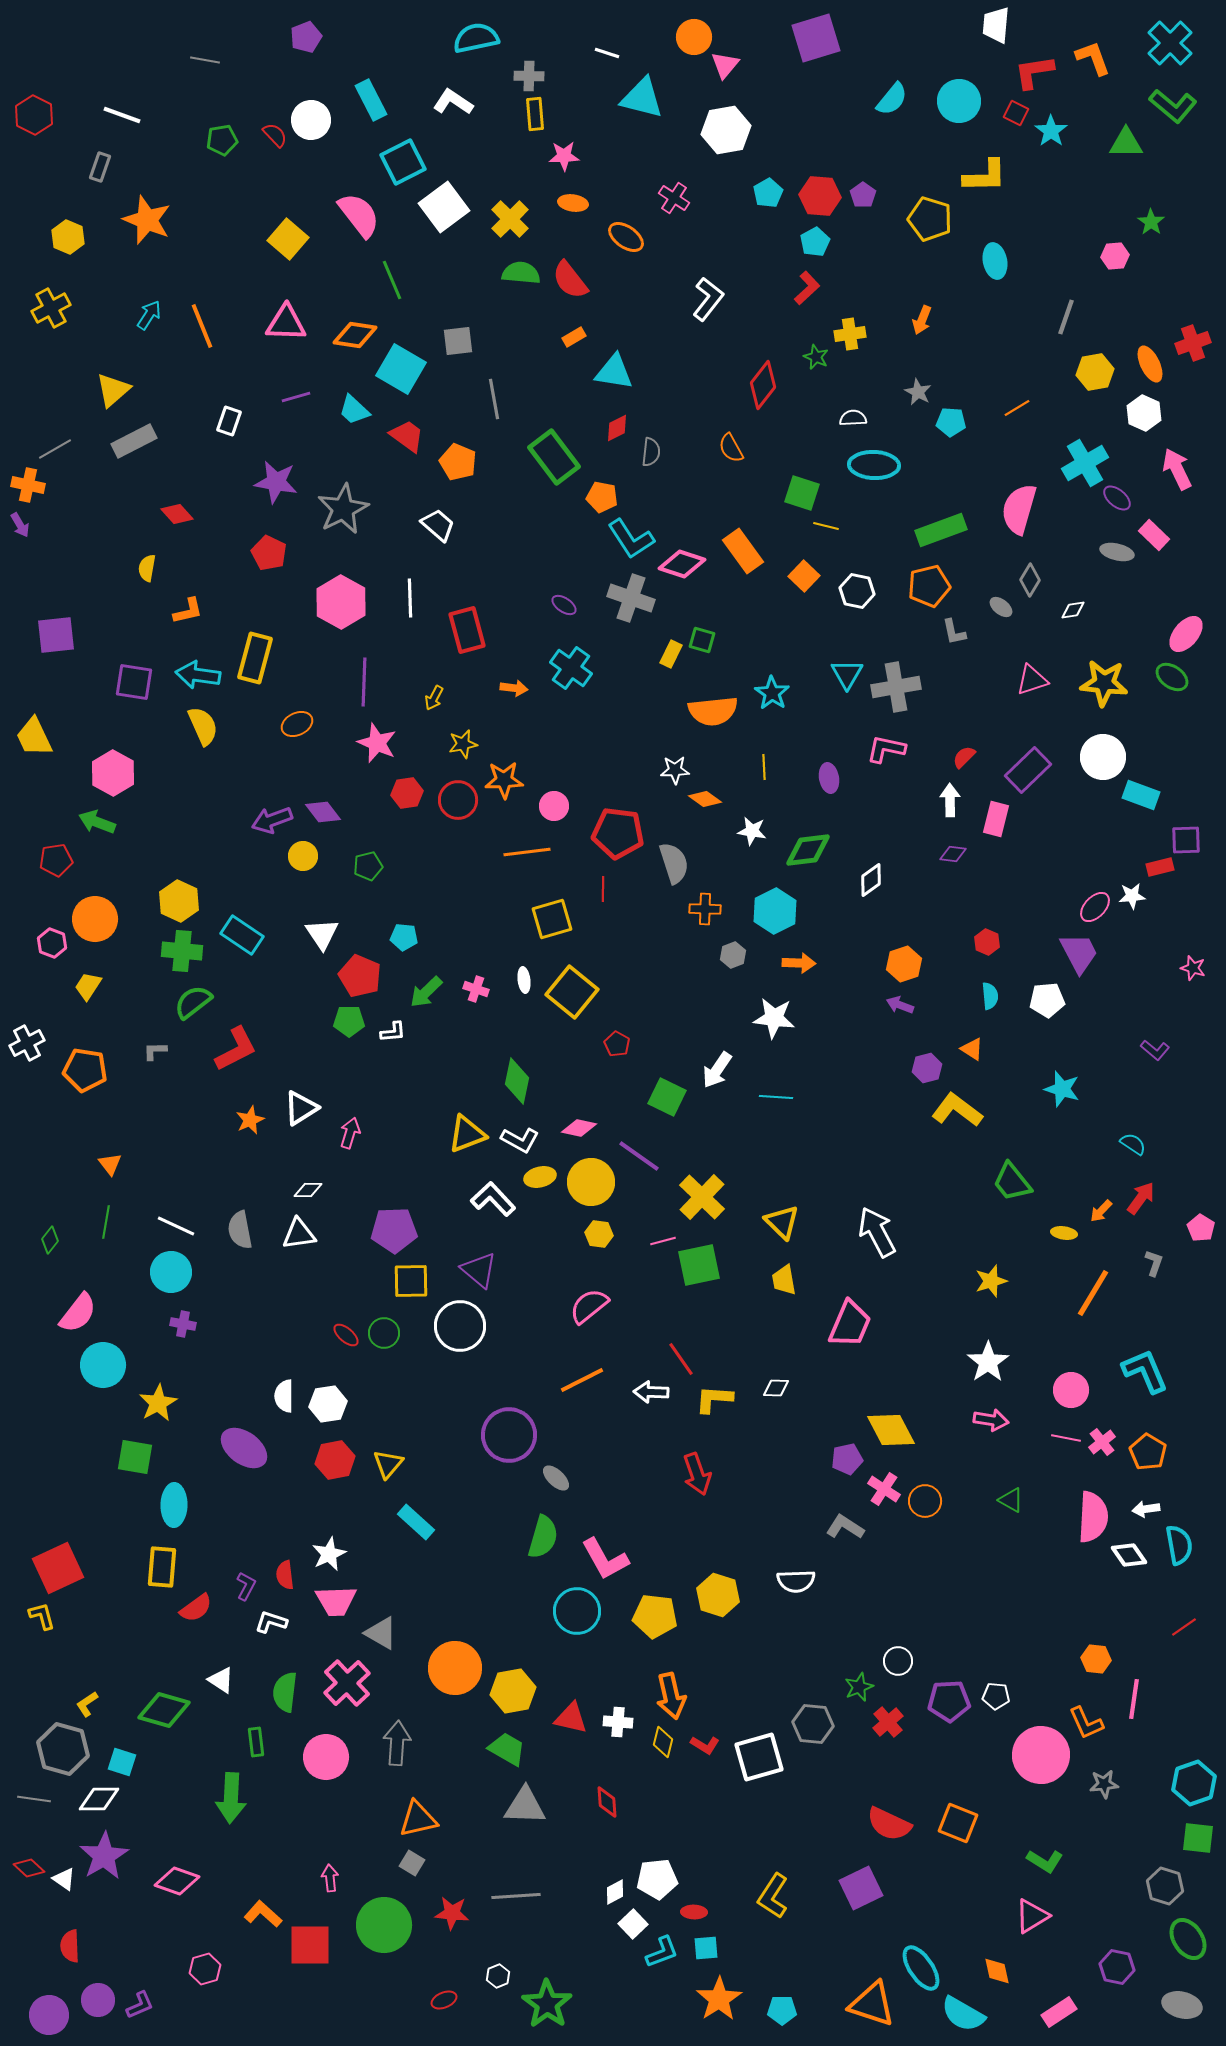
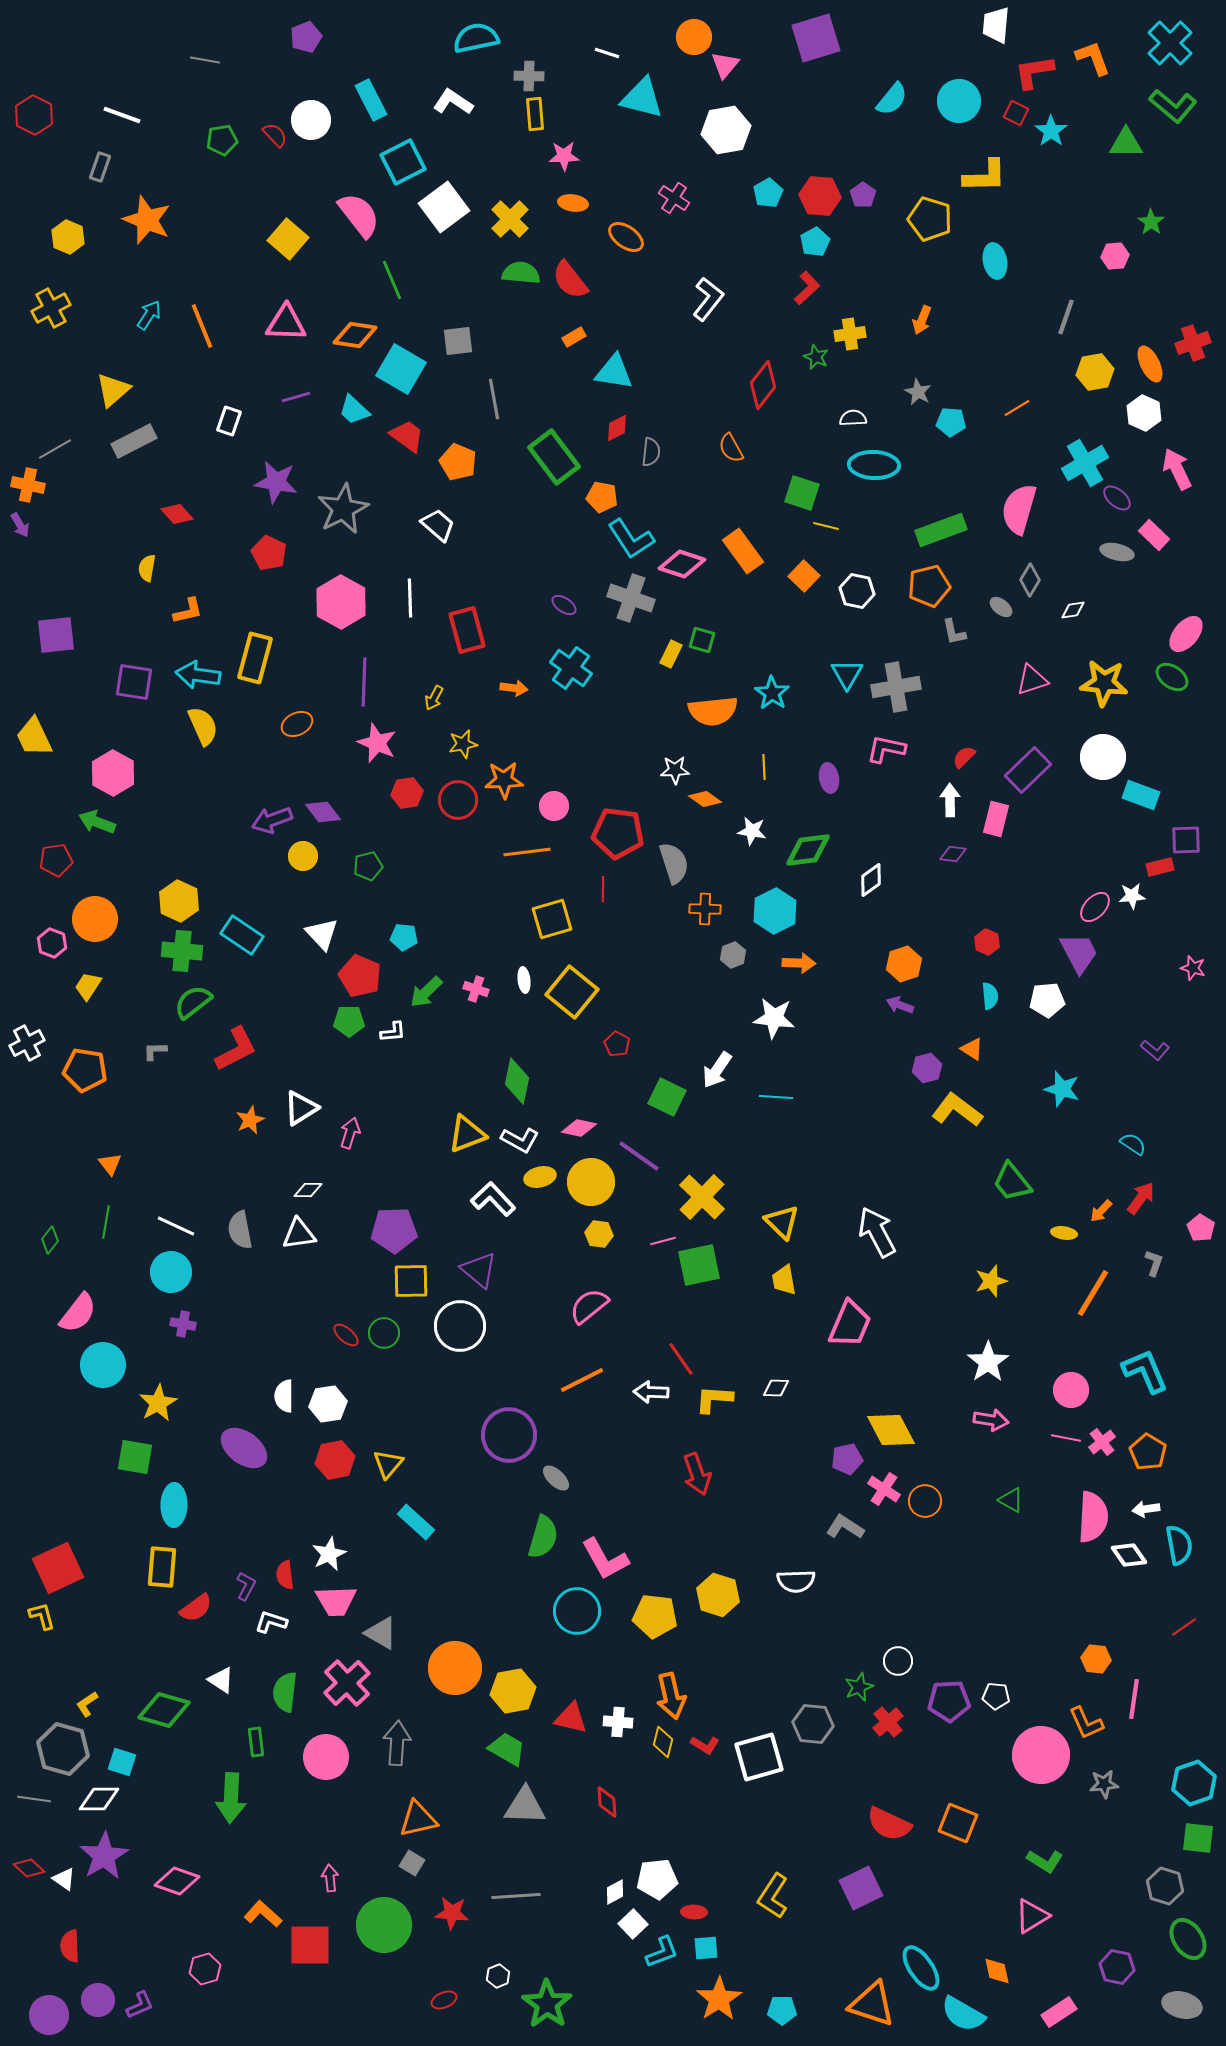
white triangle at (322, 934): rotated 9 degrees counterclockwise
